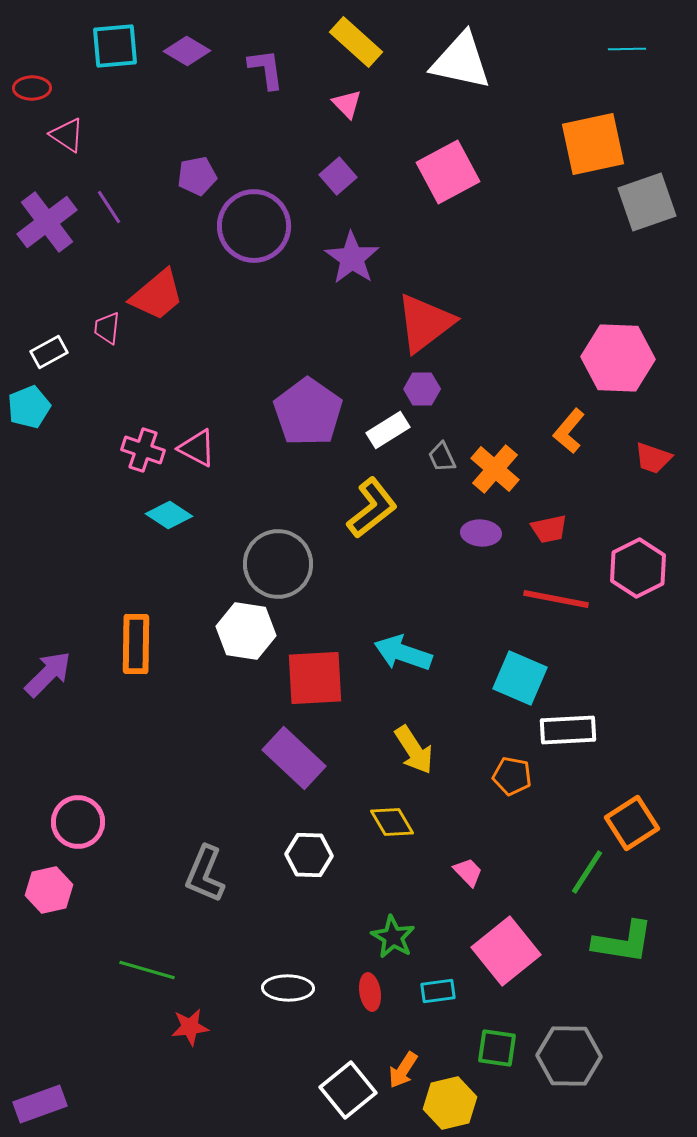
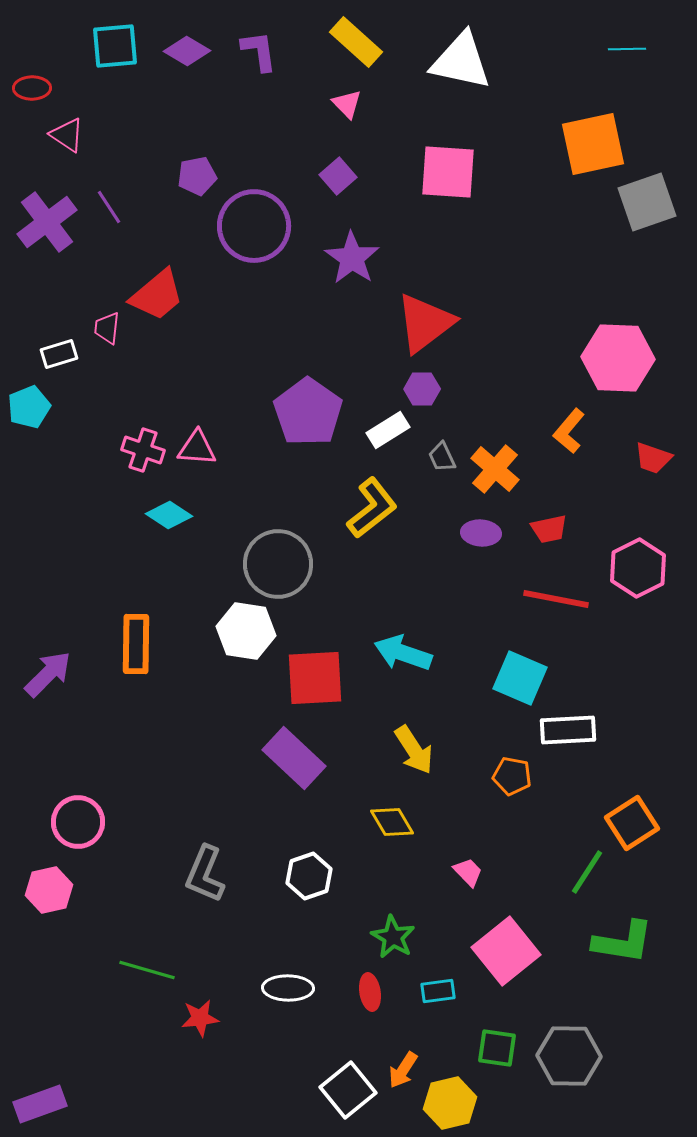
purple L-shape at (266, 69): moved 7 px left, 18 px up
pink square at (448, 172): rotated 32 degrees clockwise
white rectangle at (49, 352): moved 10 px right, 2 px down; rotated 12 degrees clockwise
pink triangle at (197, 448): rotated 24 degrees counterclockwise
white hexagon at (309, 855): moved 21 px down; rotated 21 degrees counterclockwise
red star at (190, 1027): moved 10 px right, 9 px up
